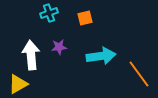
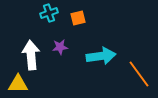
orange square: moved 7 px left
purple star: moved 1 px right
yellow triangle: rotated 30 degrees clockwise
